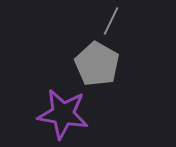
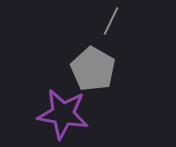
gray pentagon: moved 4 px left, 5 px down
